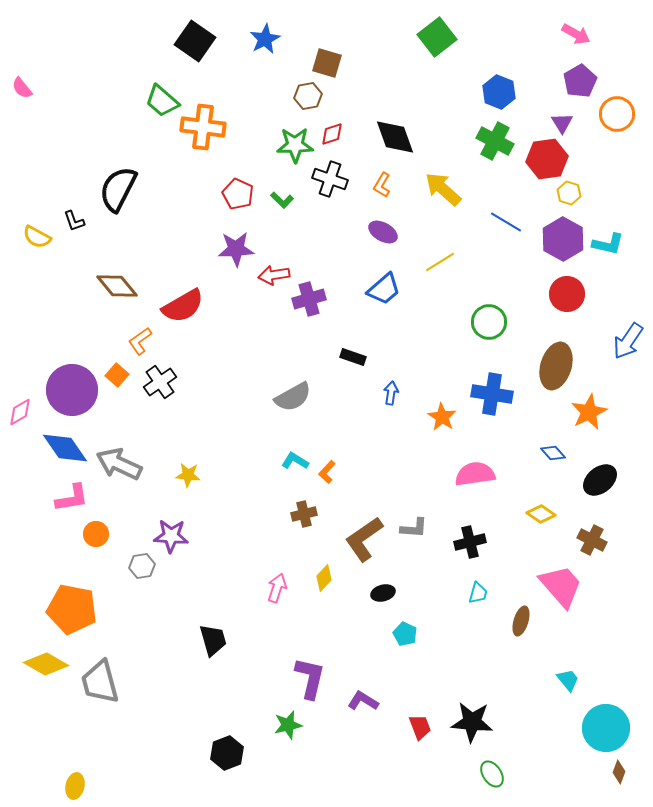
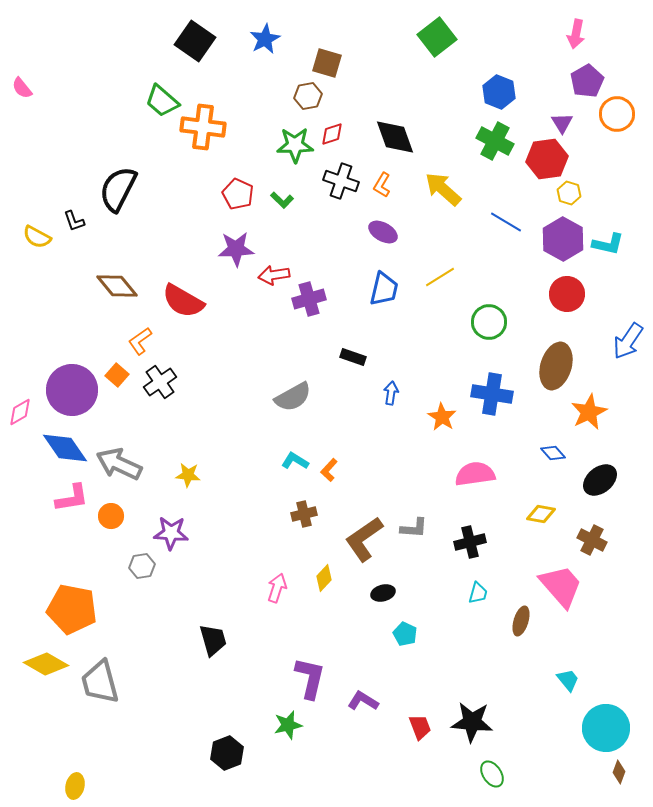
pink arrow at (576, 34): rotated 72 degrees clockwise
purple pentagon at (580, 81): moved 7 px right
black cross at (330, 179): moved 11 px right, 2 px down
yellow line at (440, 262): moved 15 px down
blue trapezoid at (384, 289): rotated 36 degrees counterclockwise
red semicircle at (183, 306): moved 5 px up; rotated 60 degrees clockwise
orange L-shape at (327, 472): moved 2 px right, 2 px up
yellow diamond at (541, 514): rotated 24 degrees counterclockwise
orange circle at (96, 534): moved 15 px right, 18 px up
purple star at (171, 536): moved 3 px up
